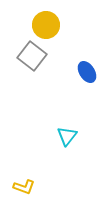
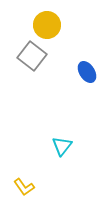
yellow circle: moved 1 px right
cyan triangle: moved 5 px left, 10 px down
yellow L-shape: rotated 35 degrees clockwise
